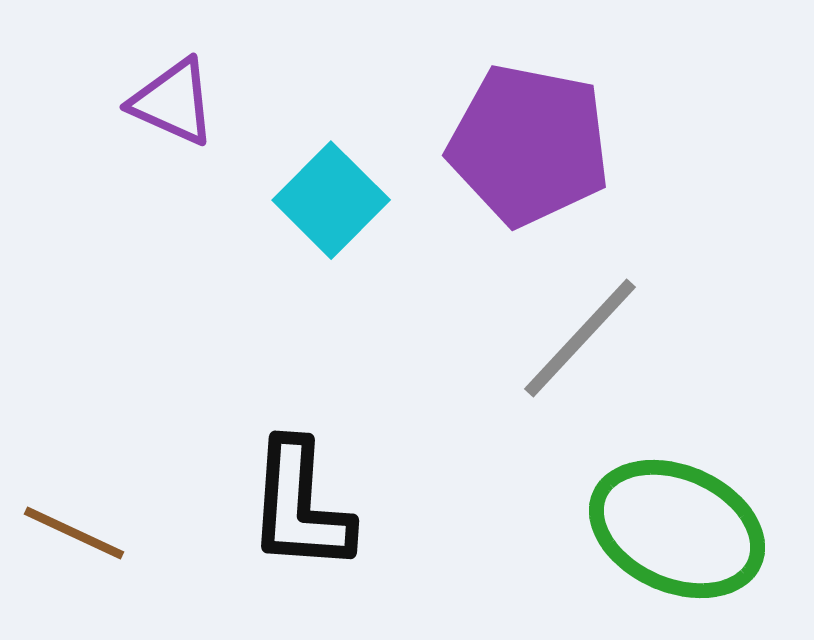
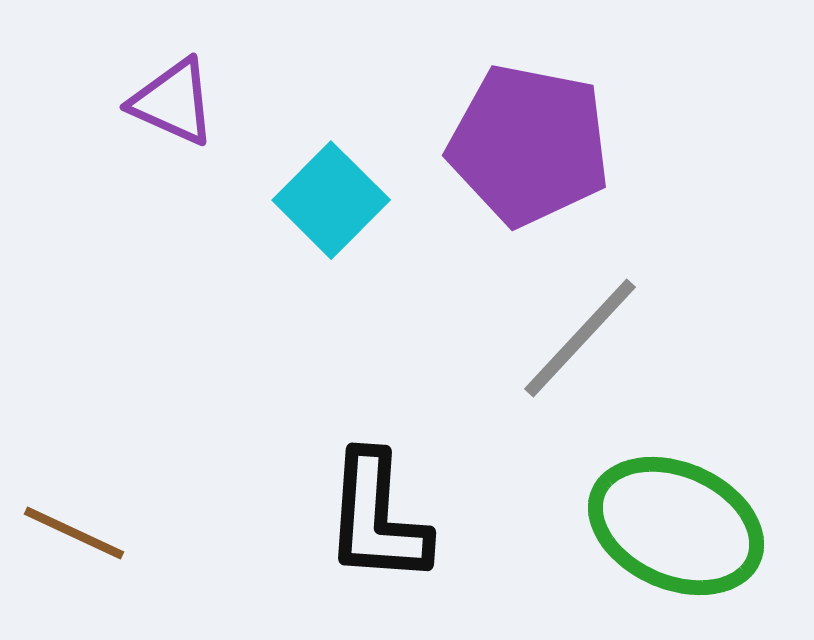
black L-shape: moved 77 px right, 12 px down
green ellipse: moved 1 px left, 3 px up
